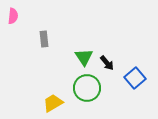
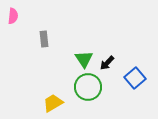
green triangle: moved 2 px down
black arrow: rotated 84 degrees clockwise
green circle: moved 1 px right, 1 px up
